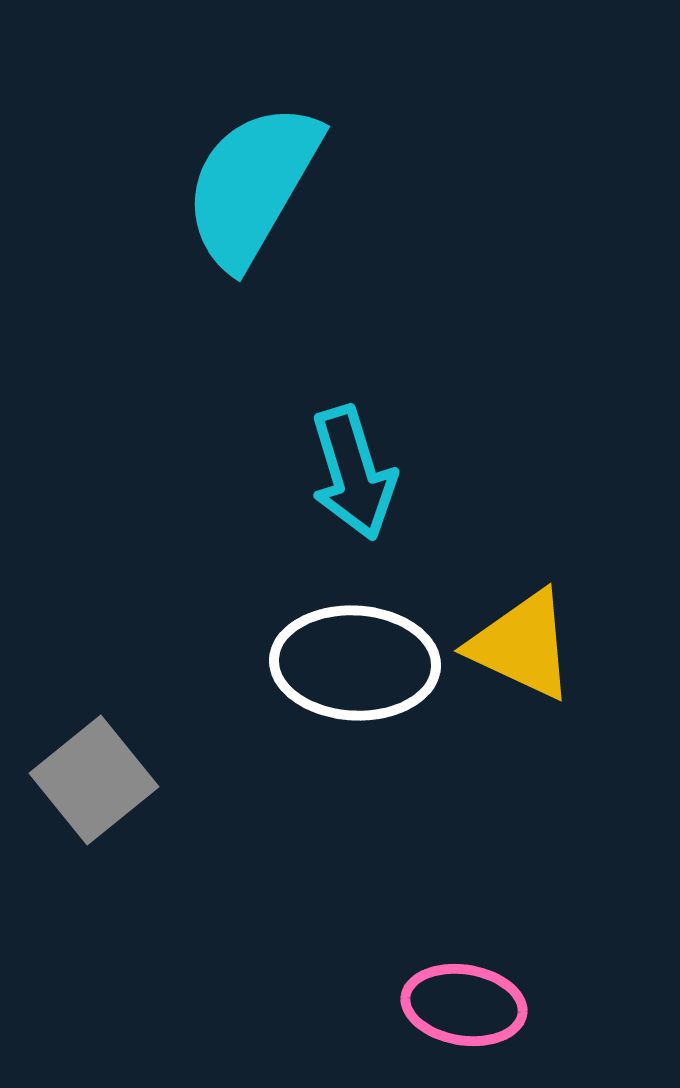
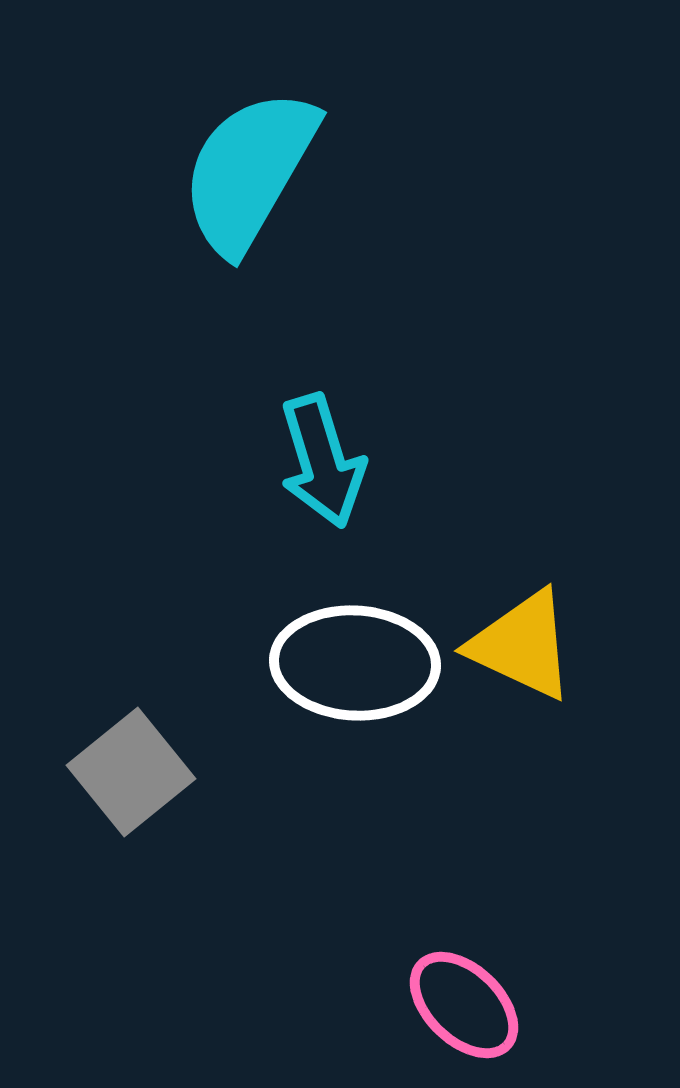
cyan semicircle: moved 3 px left, 14 px up
cyan arrow: moved 31 px left, 12 px up
gray square: moved 37 px right, 8 px up
pink ellipse: rotated 35 degrees clockwise
